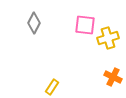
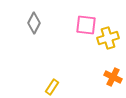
pink square: moved 1 px right
